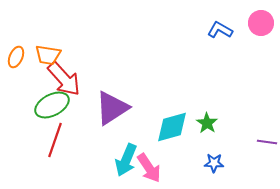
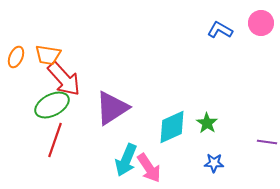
cyan diamond: rotated 9 degrees counterclockwise
